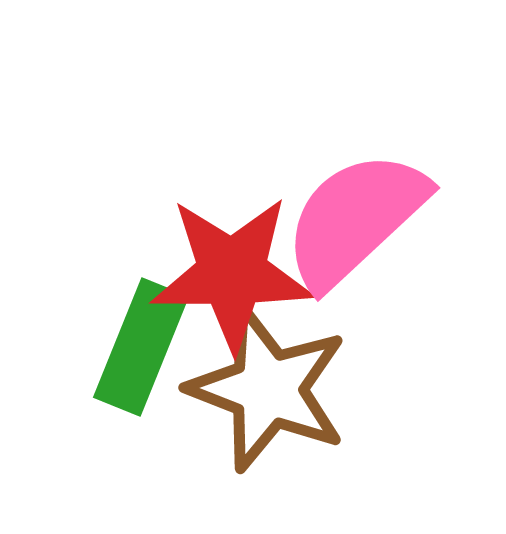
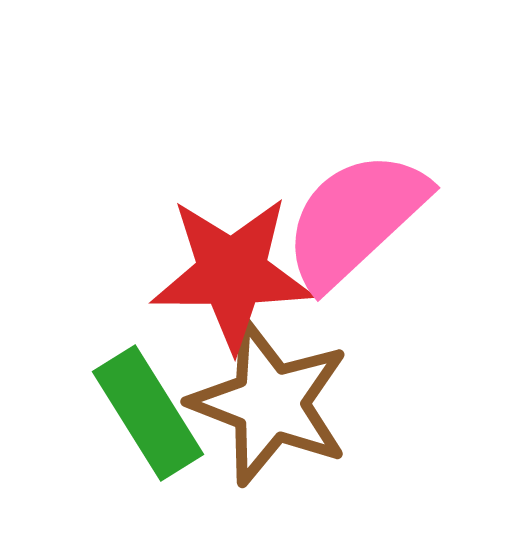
green rectangle: moved 7 px right, 66 px down; rotated 54 degrees counterclockwise
brown star: moved 2 px right, 14 px down
